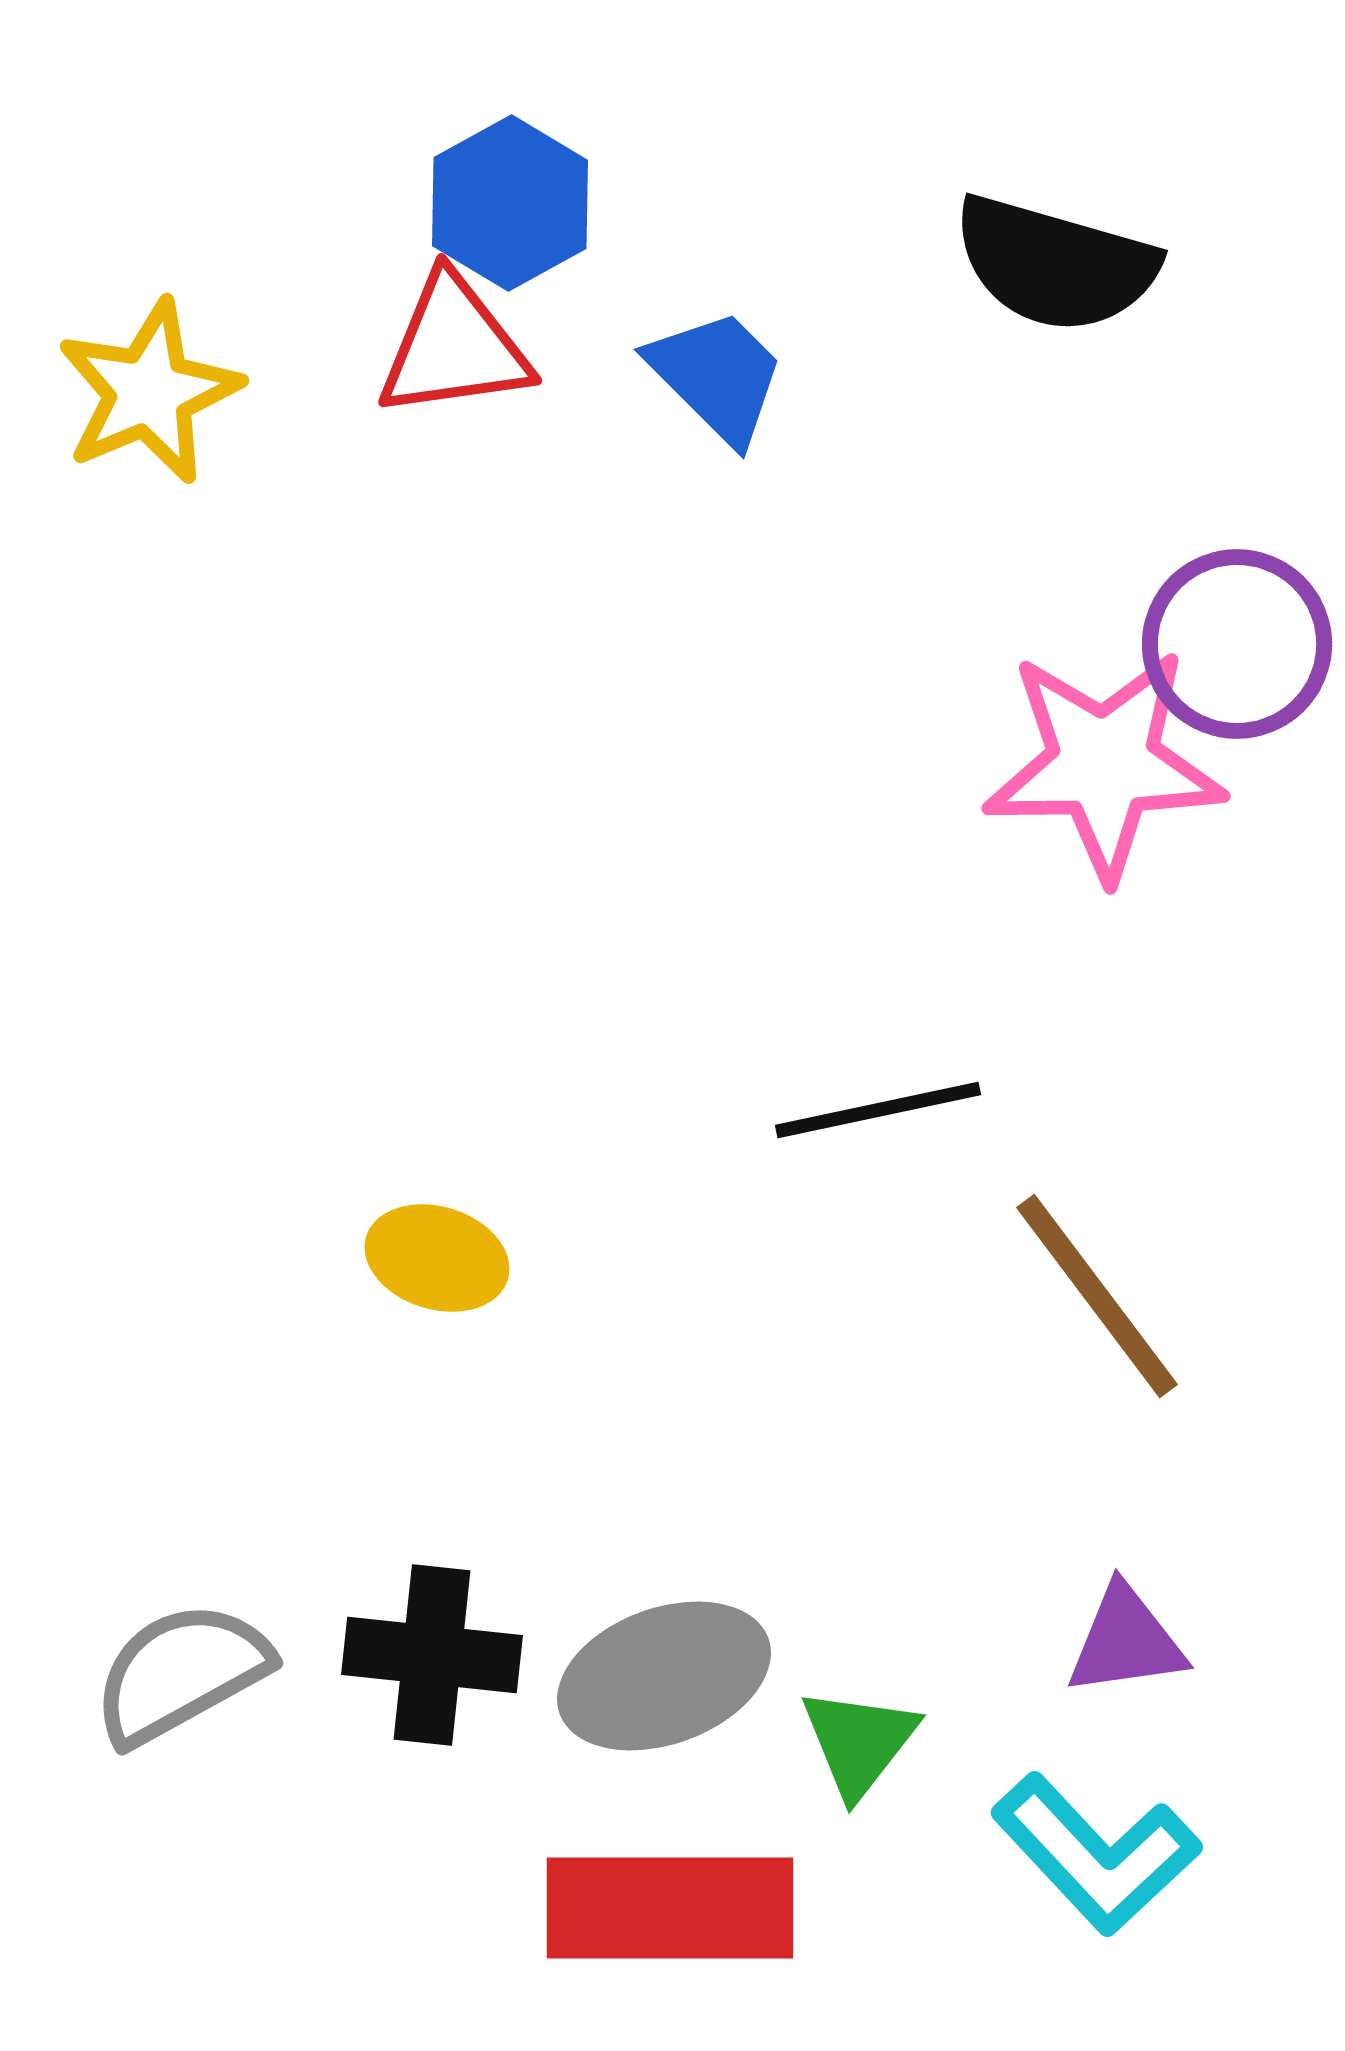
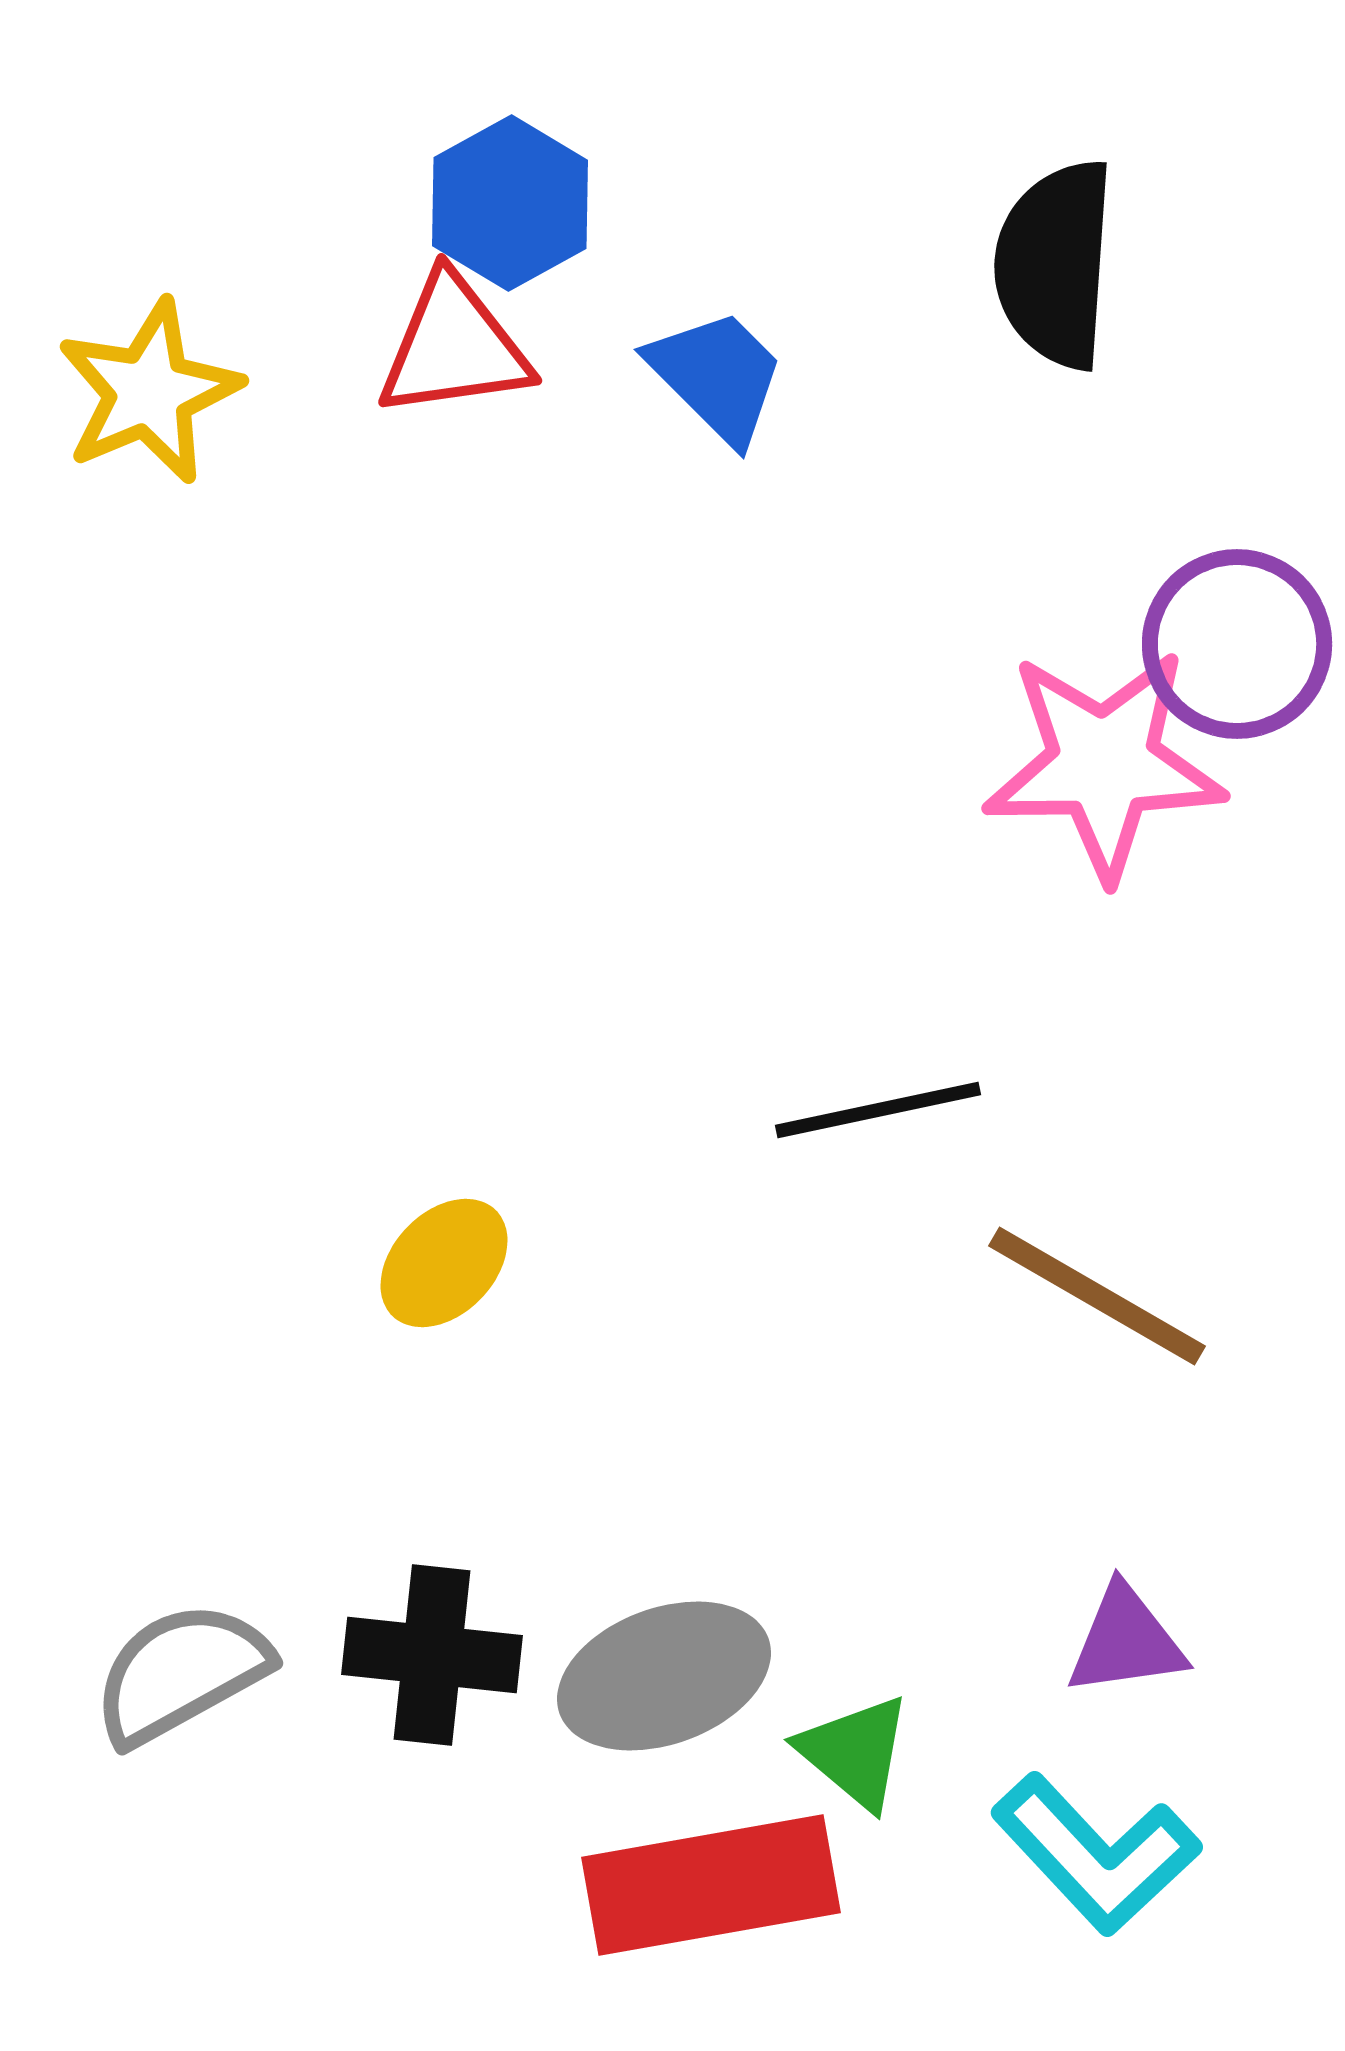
black semicircle: rotated 78 degrees clockwise
yellow ellipse: moved 7 px right, 5 px down; rotated 63 degrees counterclockwise
brown line: rotated 23 degrees counterclockwise
green triangle: moved 4 px left, 10 px down; rotated 28 degrees counterclockwise
red rectangle: moved 41 px right, 23 px up; rotated 10 degrees counterclockwise
